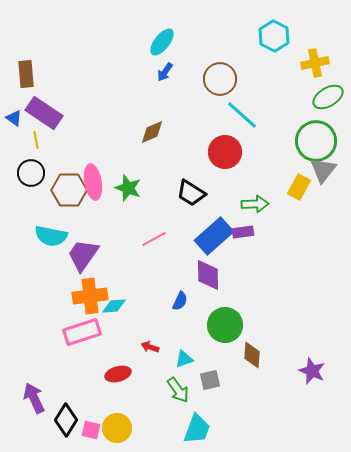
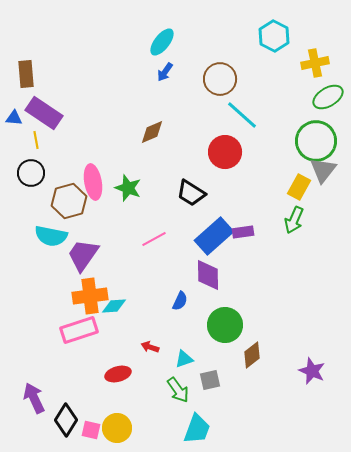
blue triangle at (14, 118): rotated 30 degrees counterclockwise
brown hexagon at (69, 190): moved 11 px down; rotated 16 degrees counterclockwise
green arrow at (255, 204): moved 39 px right, 16 px down; rotated 116 degrees clockwise
pink rectangle at (82, 332): moved 3 px left, 2 px up
brown diamond at (252, 355): rotated 48 degrees clockwise
